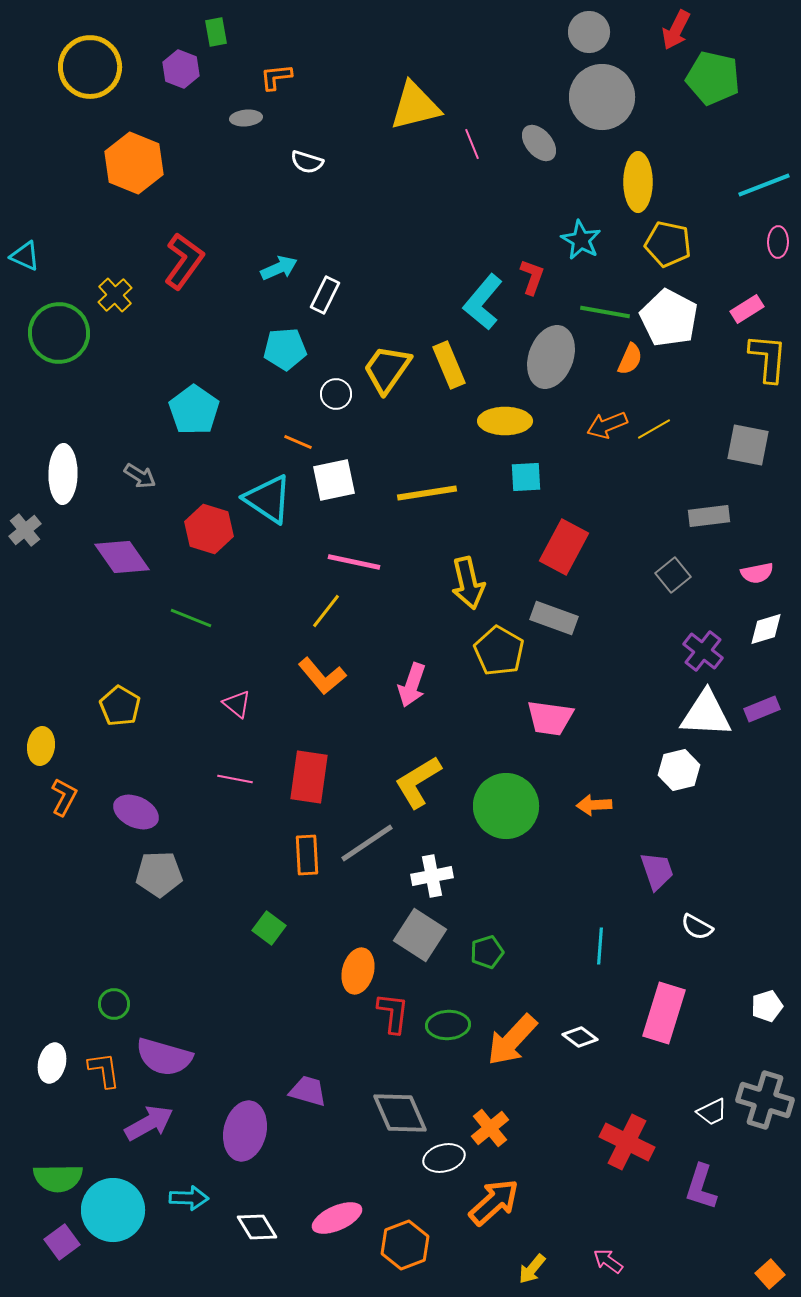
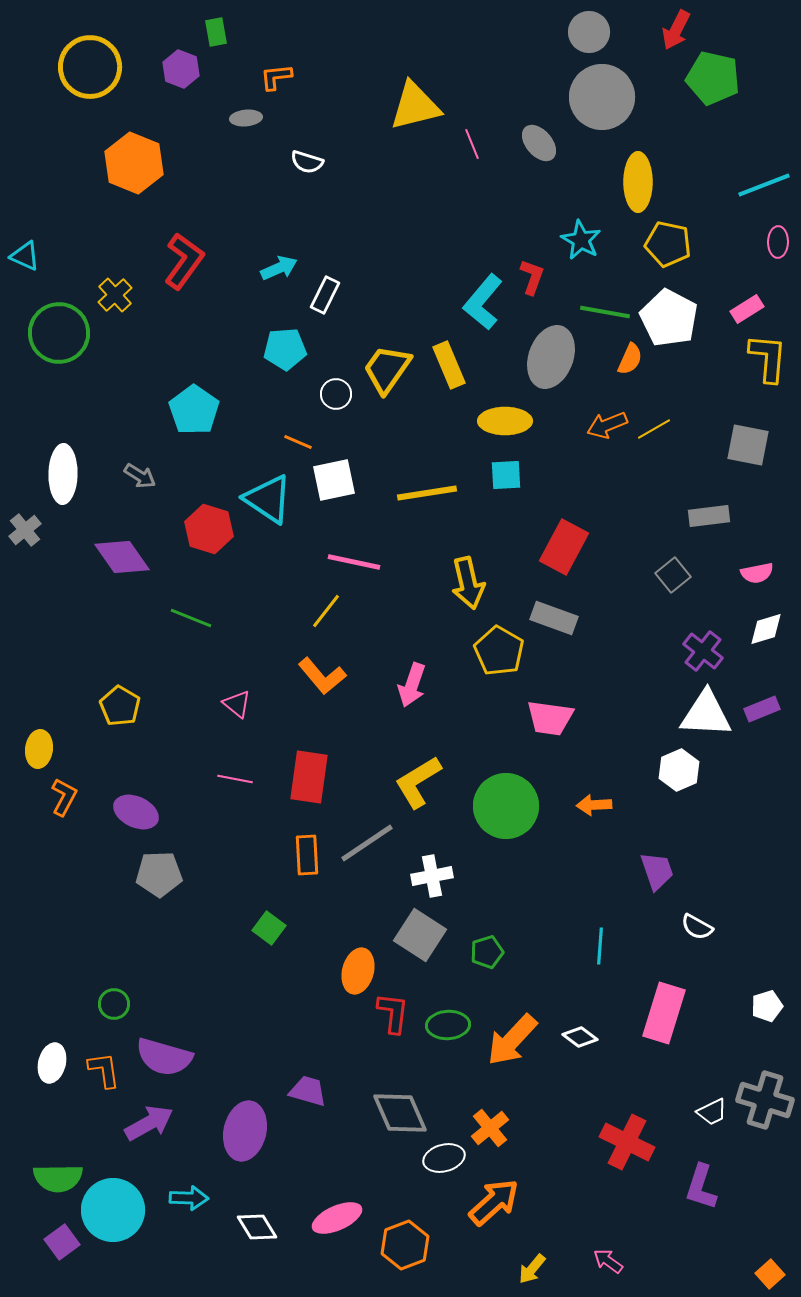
cyan square at (526, 477): moved 20 px left, 2 px up
yellow ellipse at (41, 746): moved 2 px left, 3 px down
white hexagon at (679, 770): rotated 9 degrees counterclockwise
